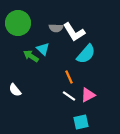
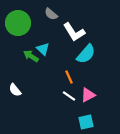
gray semicircle: moved 5 px left, 14 px up; rotated 40 degrees clockwise
cyan square: moved 5 px right
